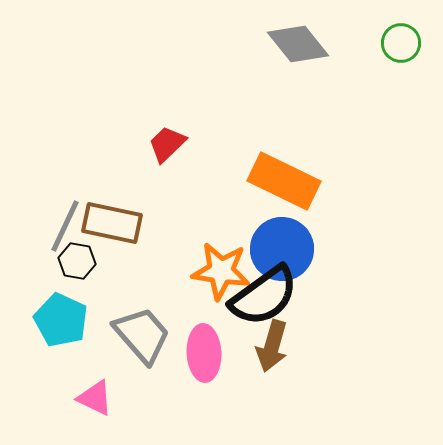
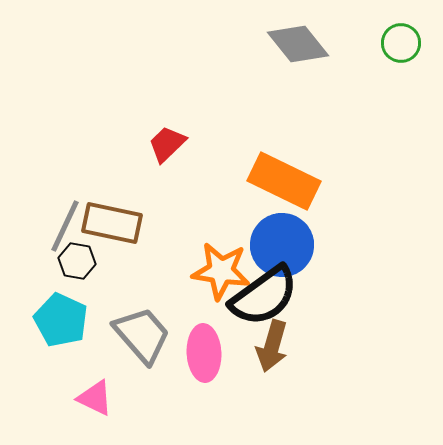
blue circle: moved 4 px up
